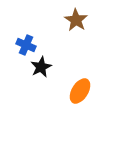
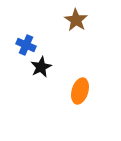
orange ellipse: rotated 15 degrees counterclockwise
